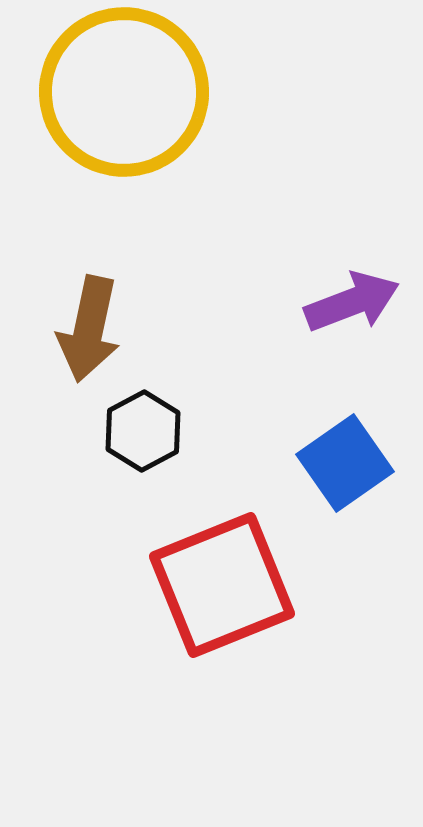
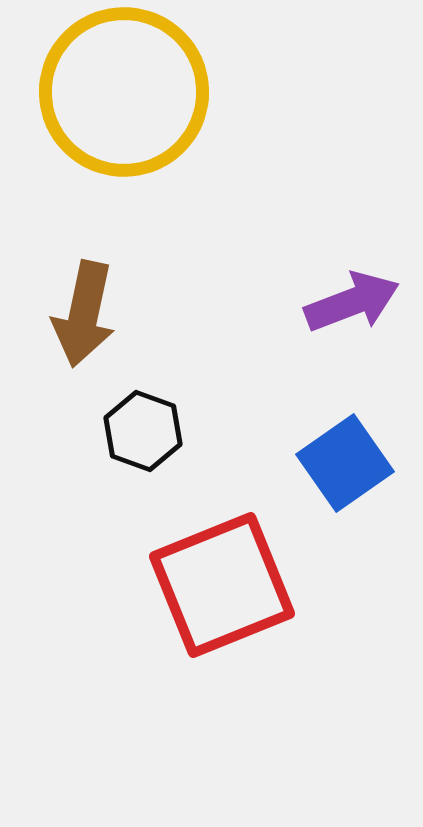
brown arrow: moved 5 px left, 15 px up
black hexagon: rotated 12 degrees counterclockwise
